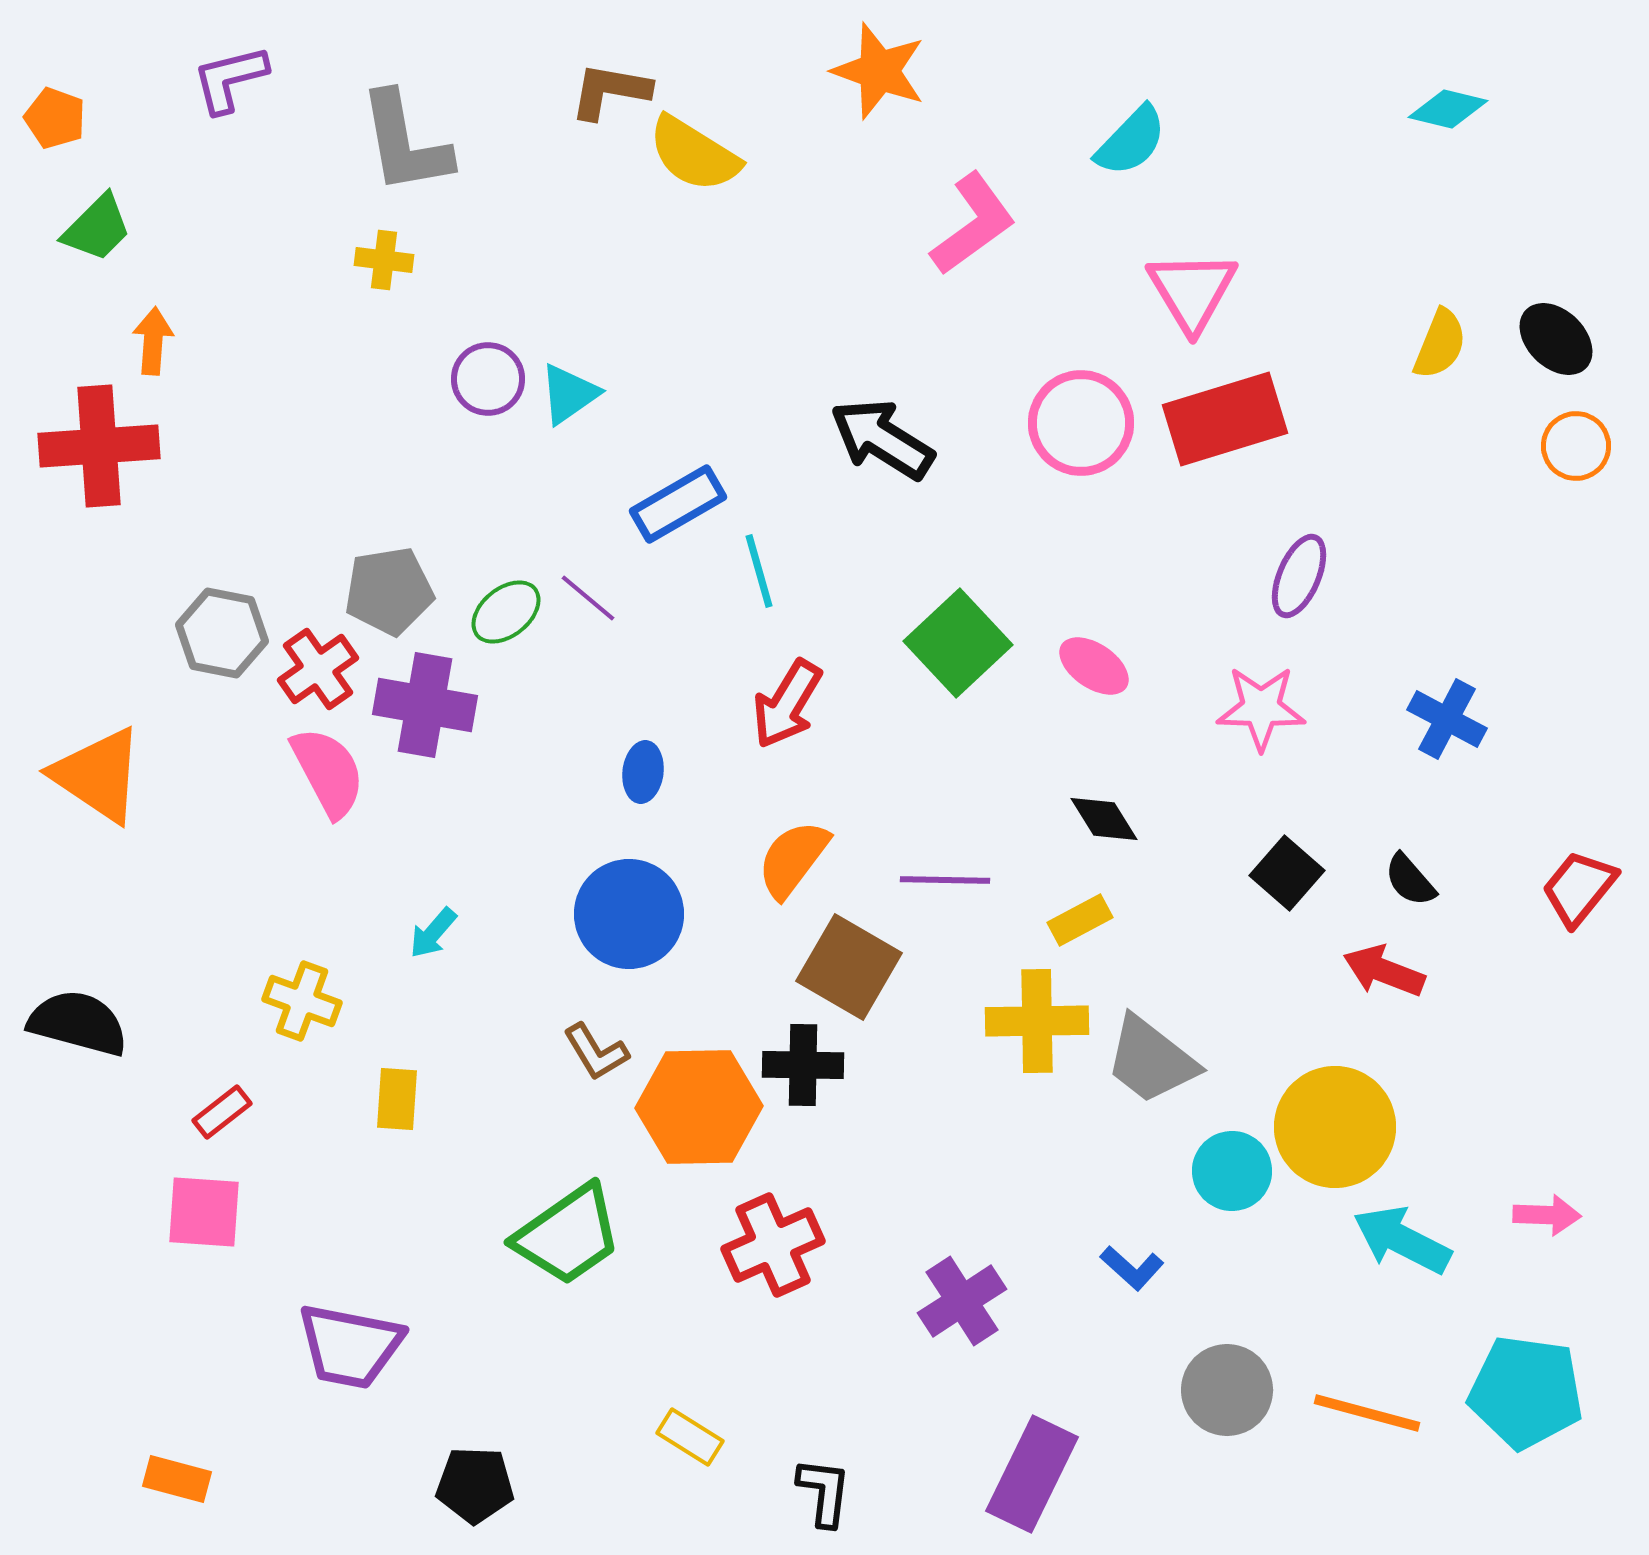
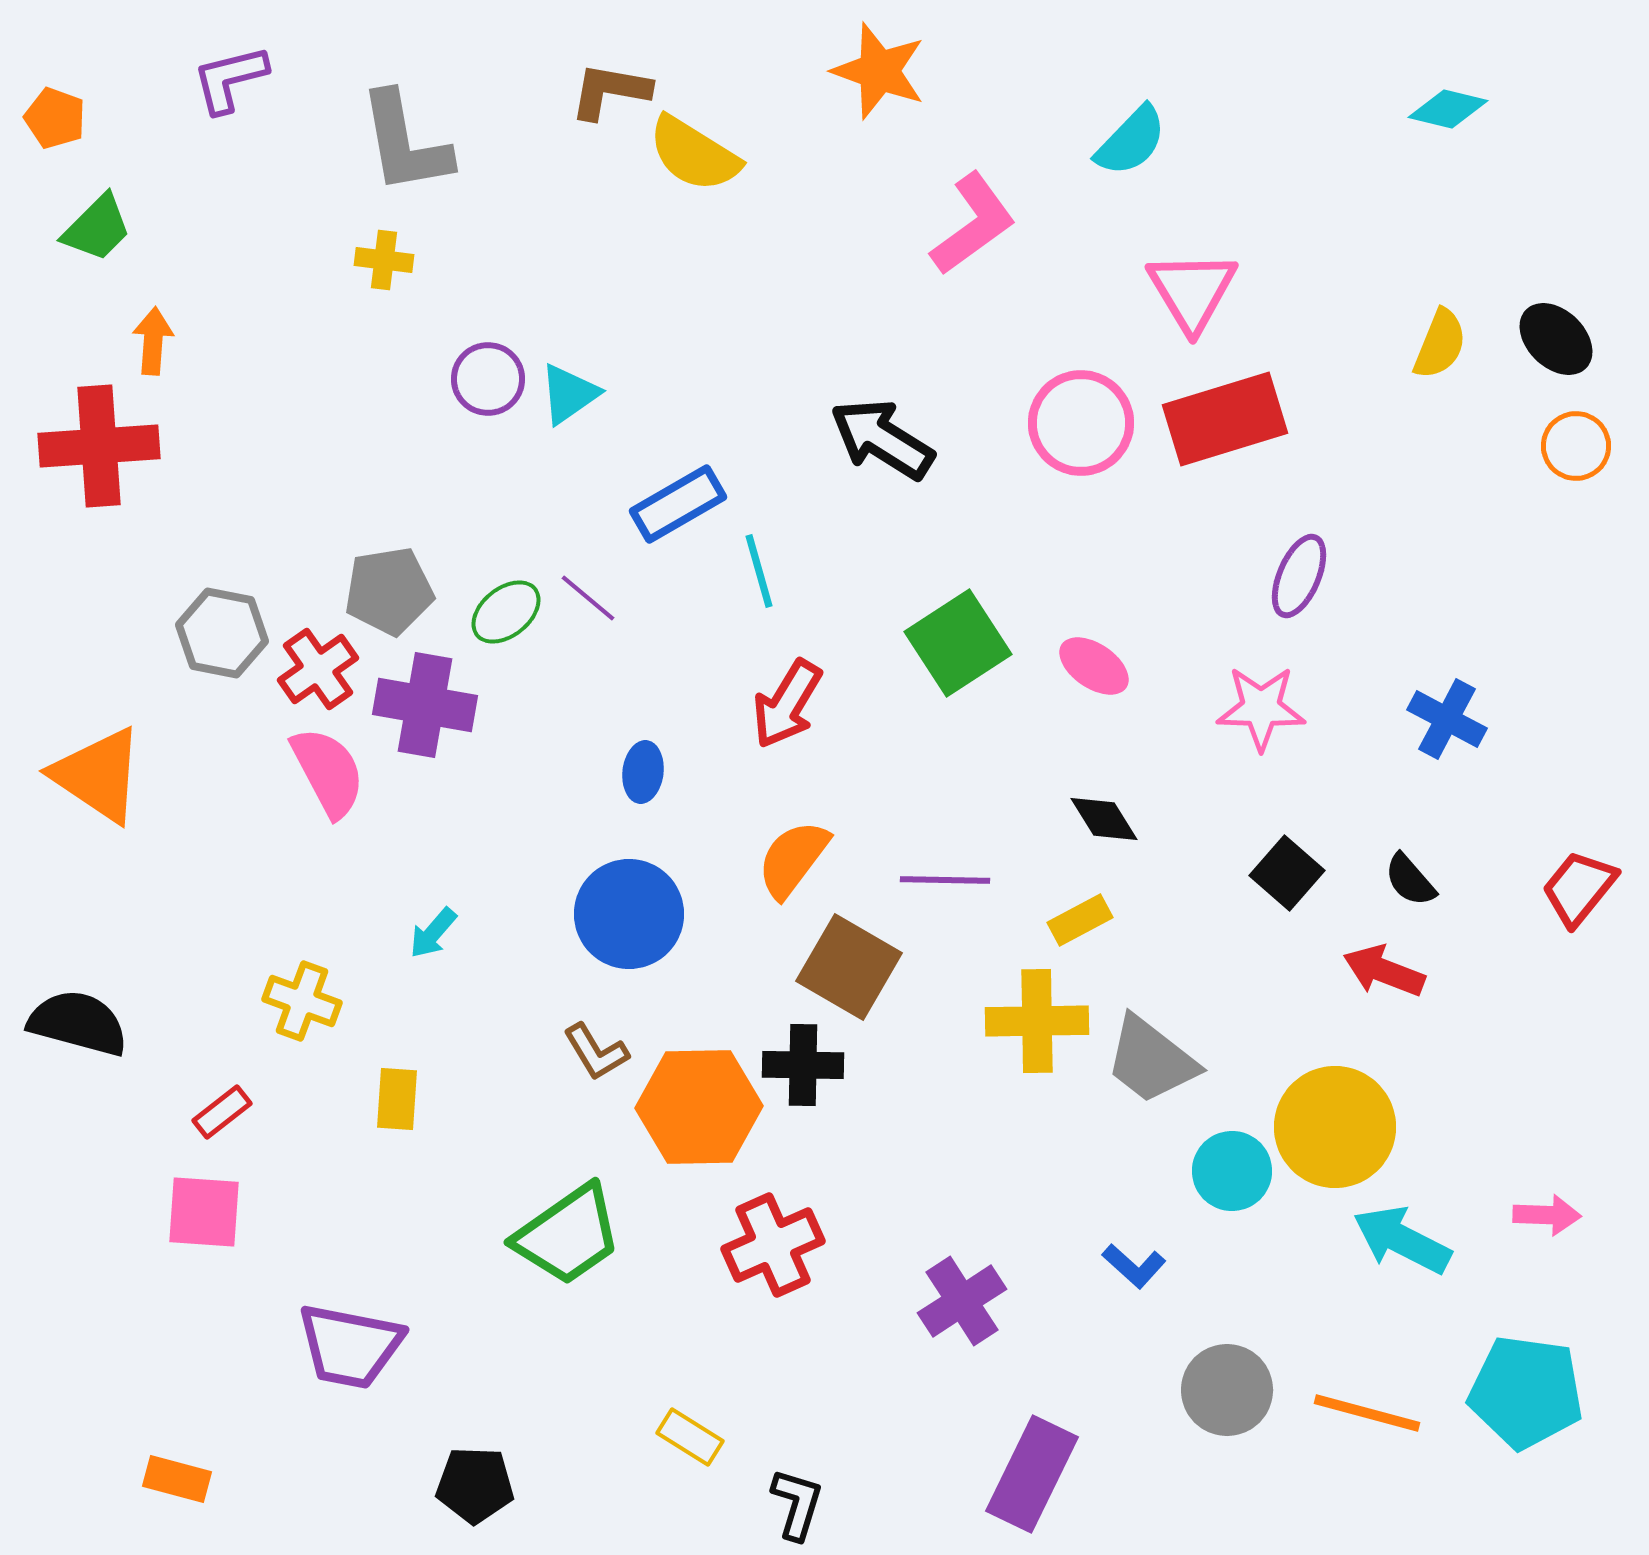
green square at (958, 643): rotated 10 degrees clockwise
blue L-shape at (1132, 1268): moved 2 px right, 2 px up
black L-shape at (824, 1492): moved 27 px left, 12 px down; rotated 10 degrees clockwise
